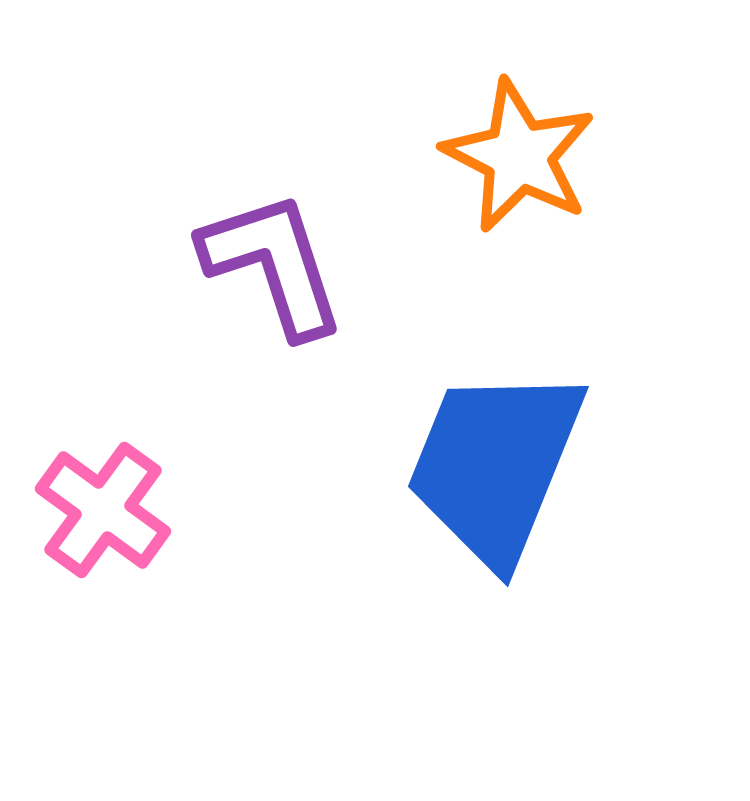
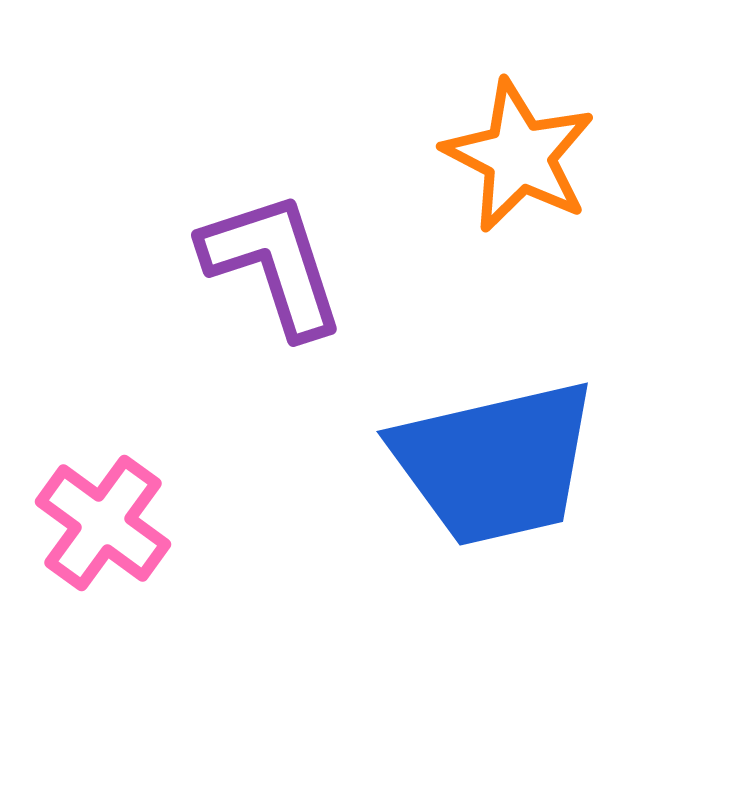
blue trapezoid: moved 2 px up; rotated 125 degrees counterclockwise
pink cross: moved 13 px down
